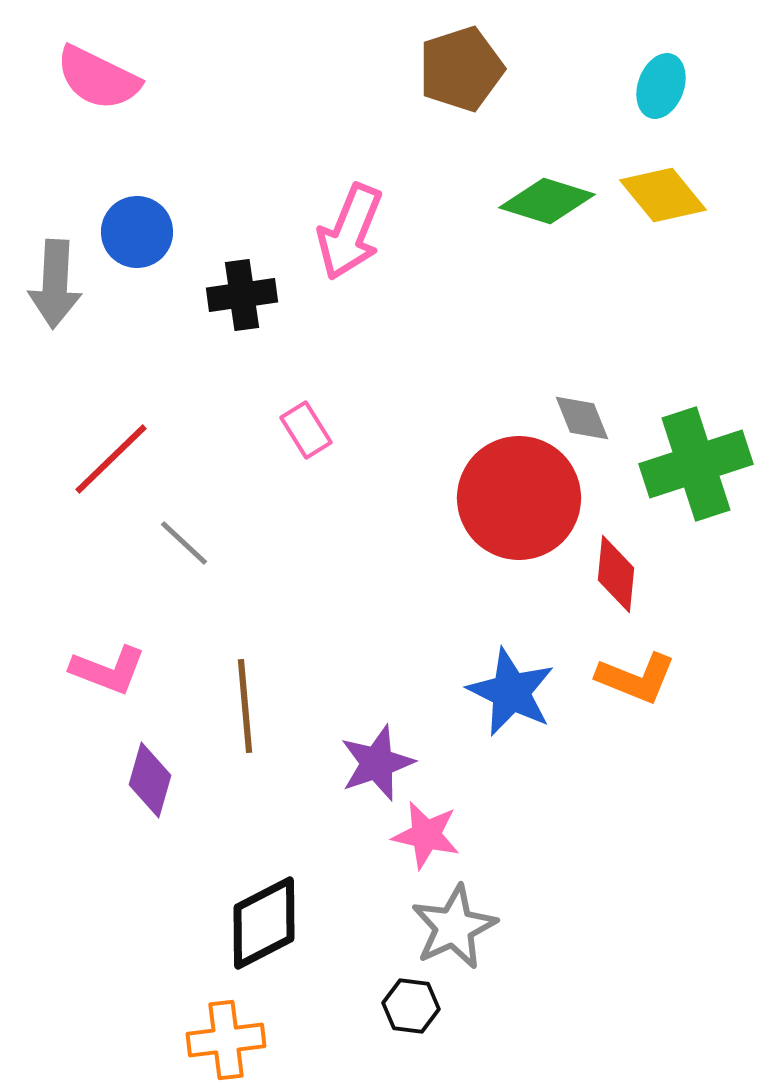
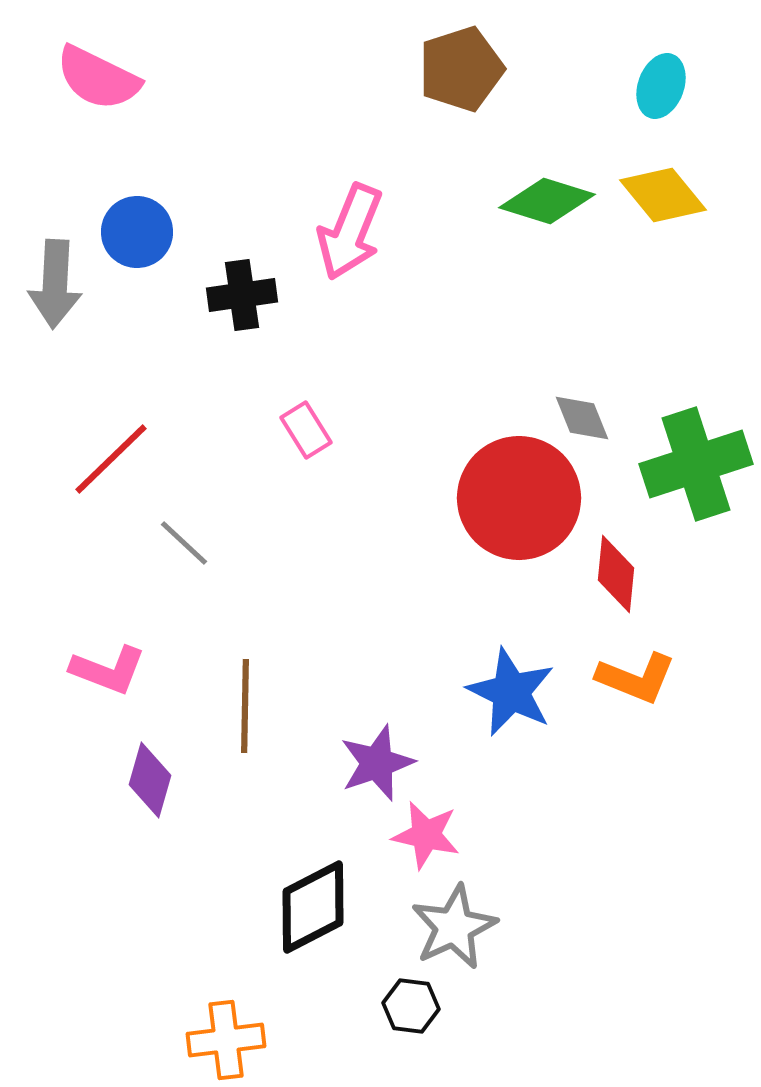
brown line: rotated 6 degrees clockwise
black diamond: moved 49 px right, 16 px up
